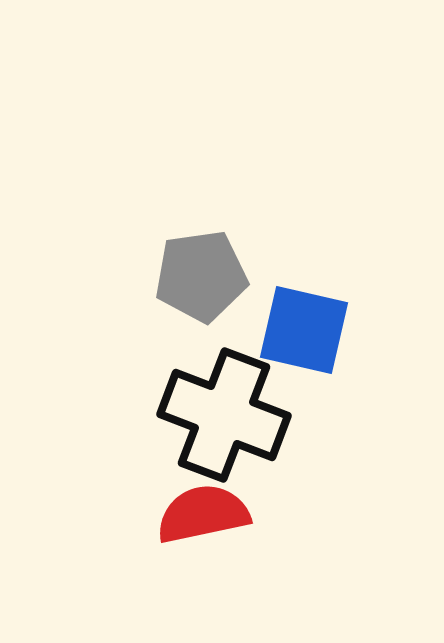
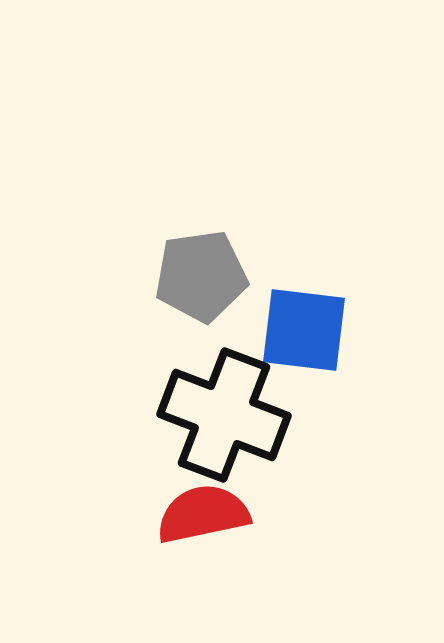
blue square: rotated 6 degrees counterclockwise
